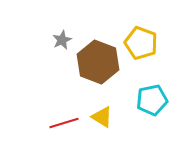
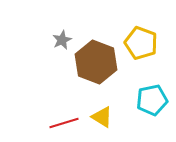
brown hexagon: moved 2 px left
